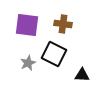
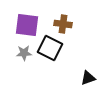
black square: moved 4 px left, 6 px up
gray star: moved 4 px left, 10 px up; rotated 21 degrees clockwise
black triangle: moved 6 px right, 3 px down; rotated 21 degrees counterclockwise
